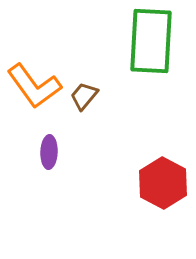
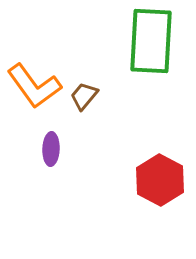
purple ellipse: moved 2 px right, 3 px up
red hexagon: moved 3 px left, 3 px up
